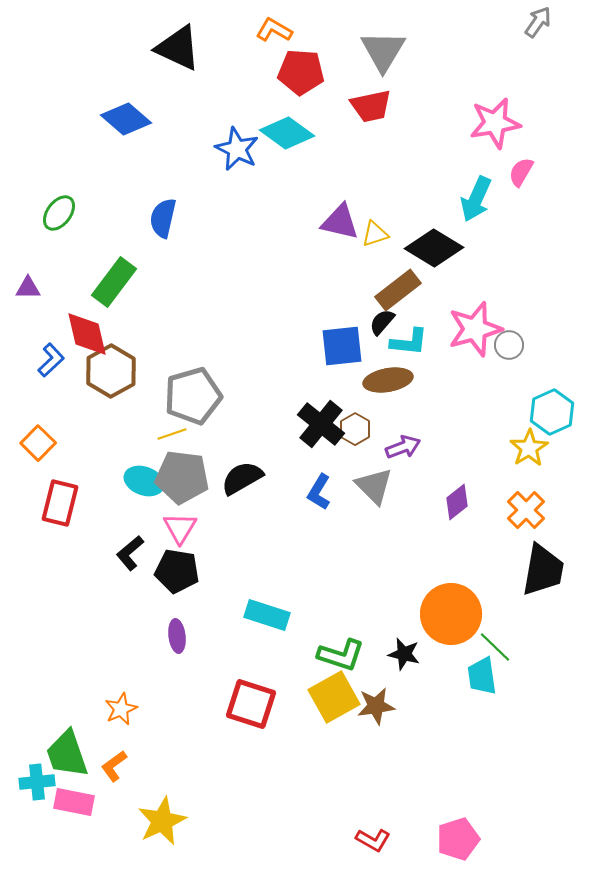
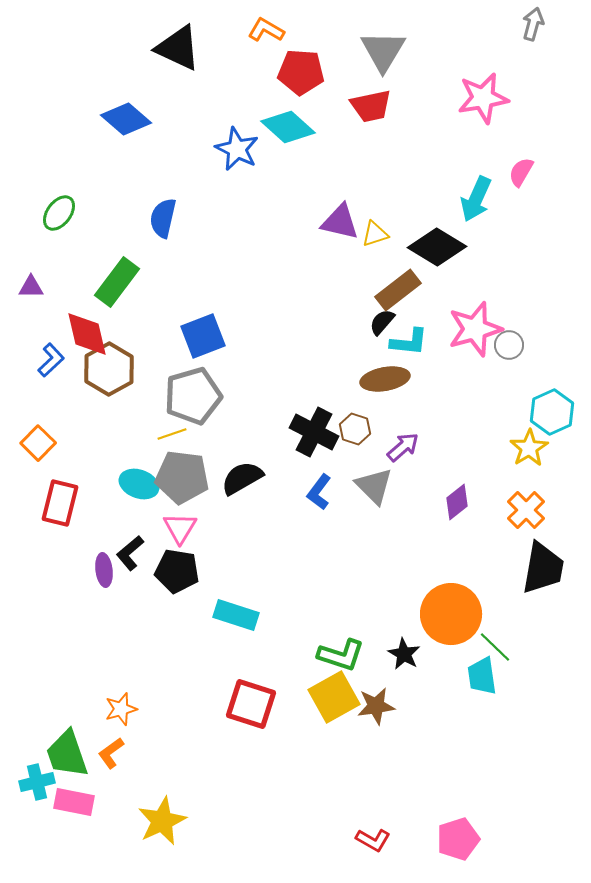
gray arrow at (538, 22): moved 5 px left, 2 px down; rotated 20 degrees counterclockwise
orange L-shape at (274, 30): moved 8 px left
pink star at (495, 123): moved 12 px left, 25 px up
cyan diamond at (287, 133): moved 1 px right, 6 px up; rotated 6 degrees clockwise
black diamond at (434, 248): moved 3 px right, 1 px up
green rectangle at (114, 282): moved 3 px right
purple triangle at (28, 288): moved 3 px right, 1 px up
blue square at (342, 346): moved 139 px left, 10 px up; rotated 15 degrees counterclockwise
brown hexagon at (111, 371): moved 2 px left, 2 px up
brown ellipse at (388, 380): moved 3 px left, 1 px up
black cross at (321, 424): moved 7 px left, 8 px down; rotated 12 degrees counterclockwise
brown hexagon at (355, 429): rotated 12 degrees counterclockwise
purple arrow at (403, 447): rotated 20 degrees counterclockwise
cyan ellipse at (144, 481): moved 5 px left, 3 px down
blue L-shape at (319, 492): rotated 6 degrees clockwise
black trapezoid at (543, 570): moved 2 px up
cyan rectangle at (267, 615): moved 31 px left
purple ellipse at (177, 636): moved 73 px left, 66 px up
black star at (404, 654): rotated 16 degrees clockwise
orange star at (121, 709): rotated 8 degrees clockwise
orange L-shape at (114, 766): moved 3 px left, 13 px up
cyan cross at (37, 782): rotated 8 degrees counterclockwise
